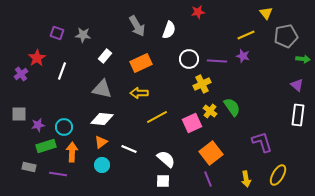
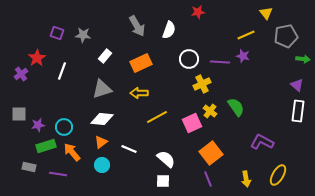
purple line at (217, 61): moved 3 px right, 1 px down
gray triangle at (102, 89): rotated 30 degrees counterclockwise
green semicircle at (232, 107): moved 4 px right
white rectangle at (298, 115): moved 4 px up
purple L-shape at (262, 142): rotated 45 degrees counterclockwise
orange arrow at (72, 152): rotated 42 degrees counterclockwise
